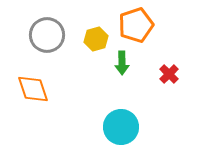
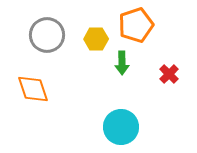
yellow hexagon: rotated 15 degrees clockwise
